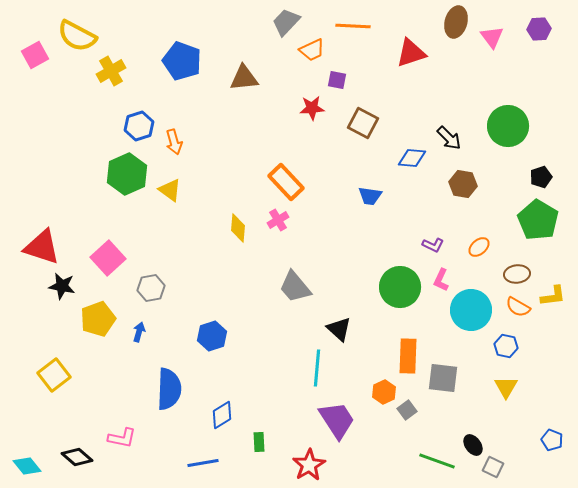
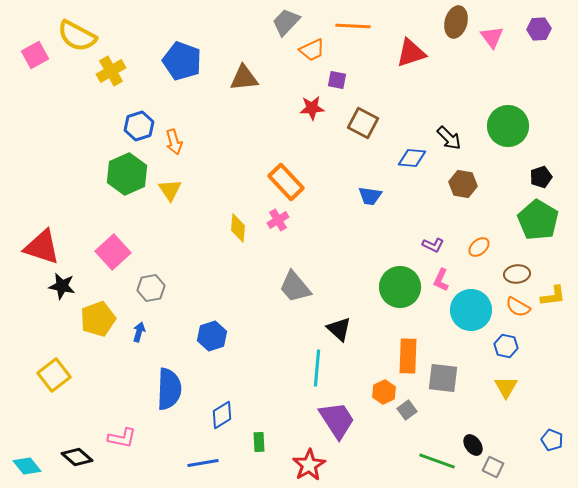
yellow triangle at (170, 190): rotated 20 degrees clockwise
pink square at (108, 258): moved 5 px right, 6 px up
